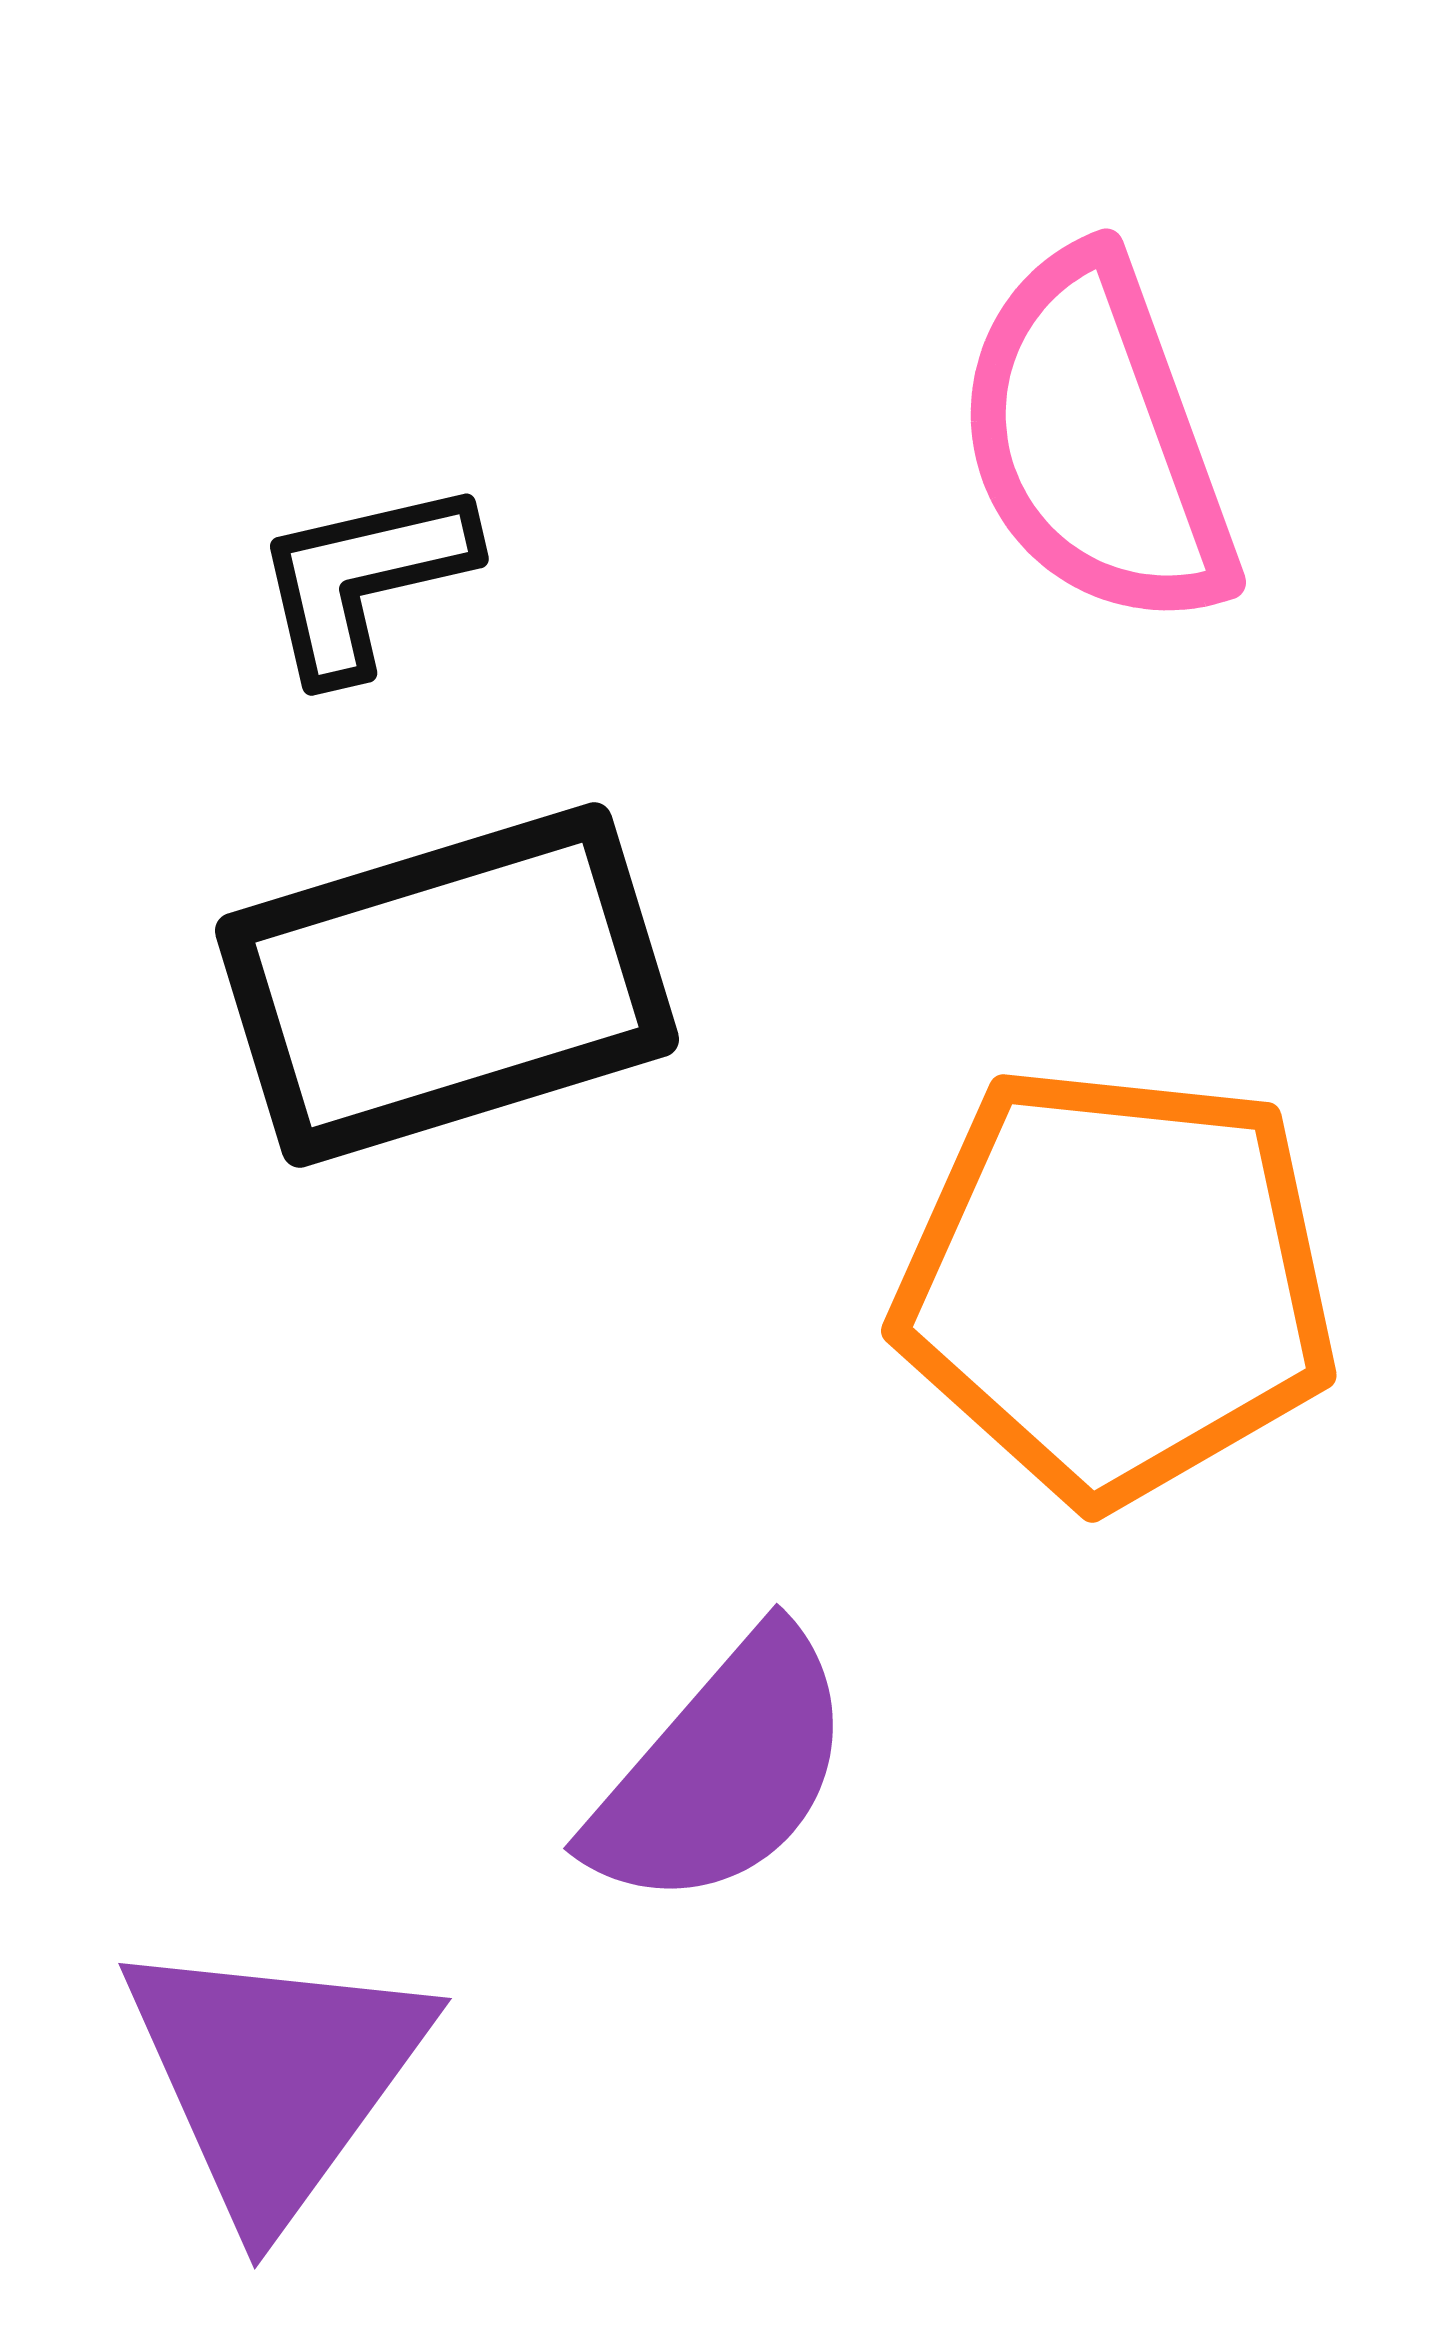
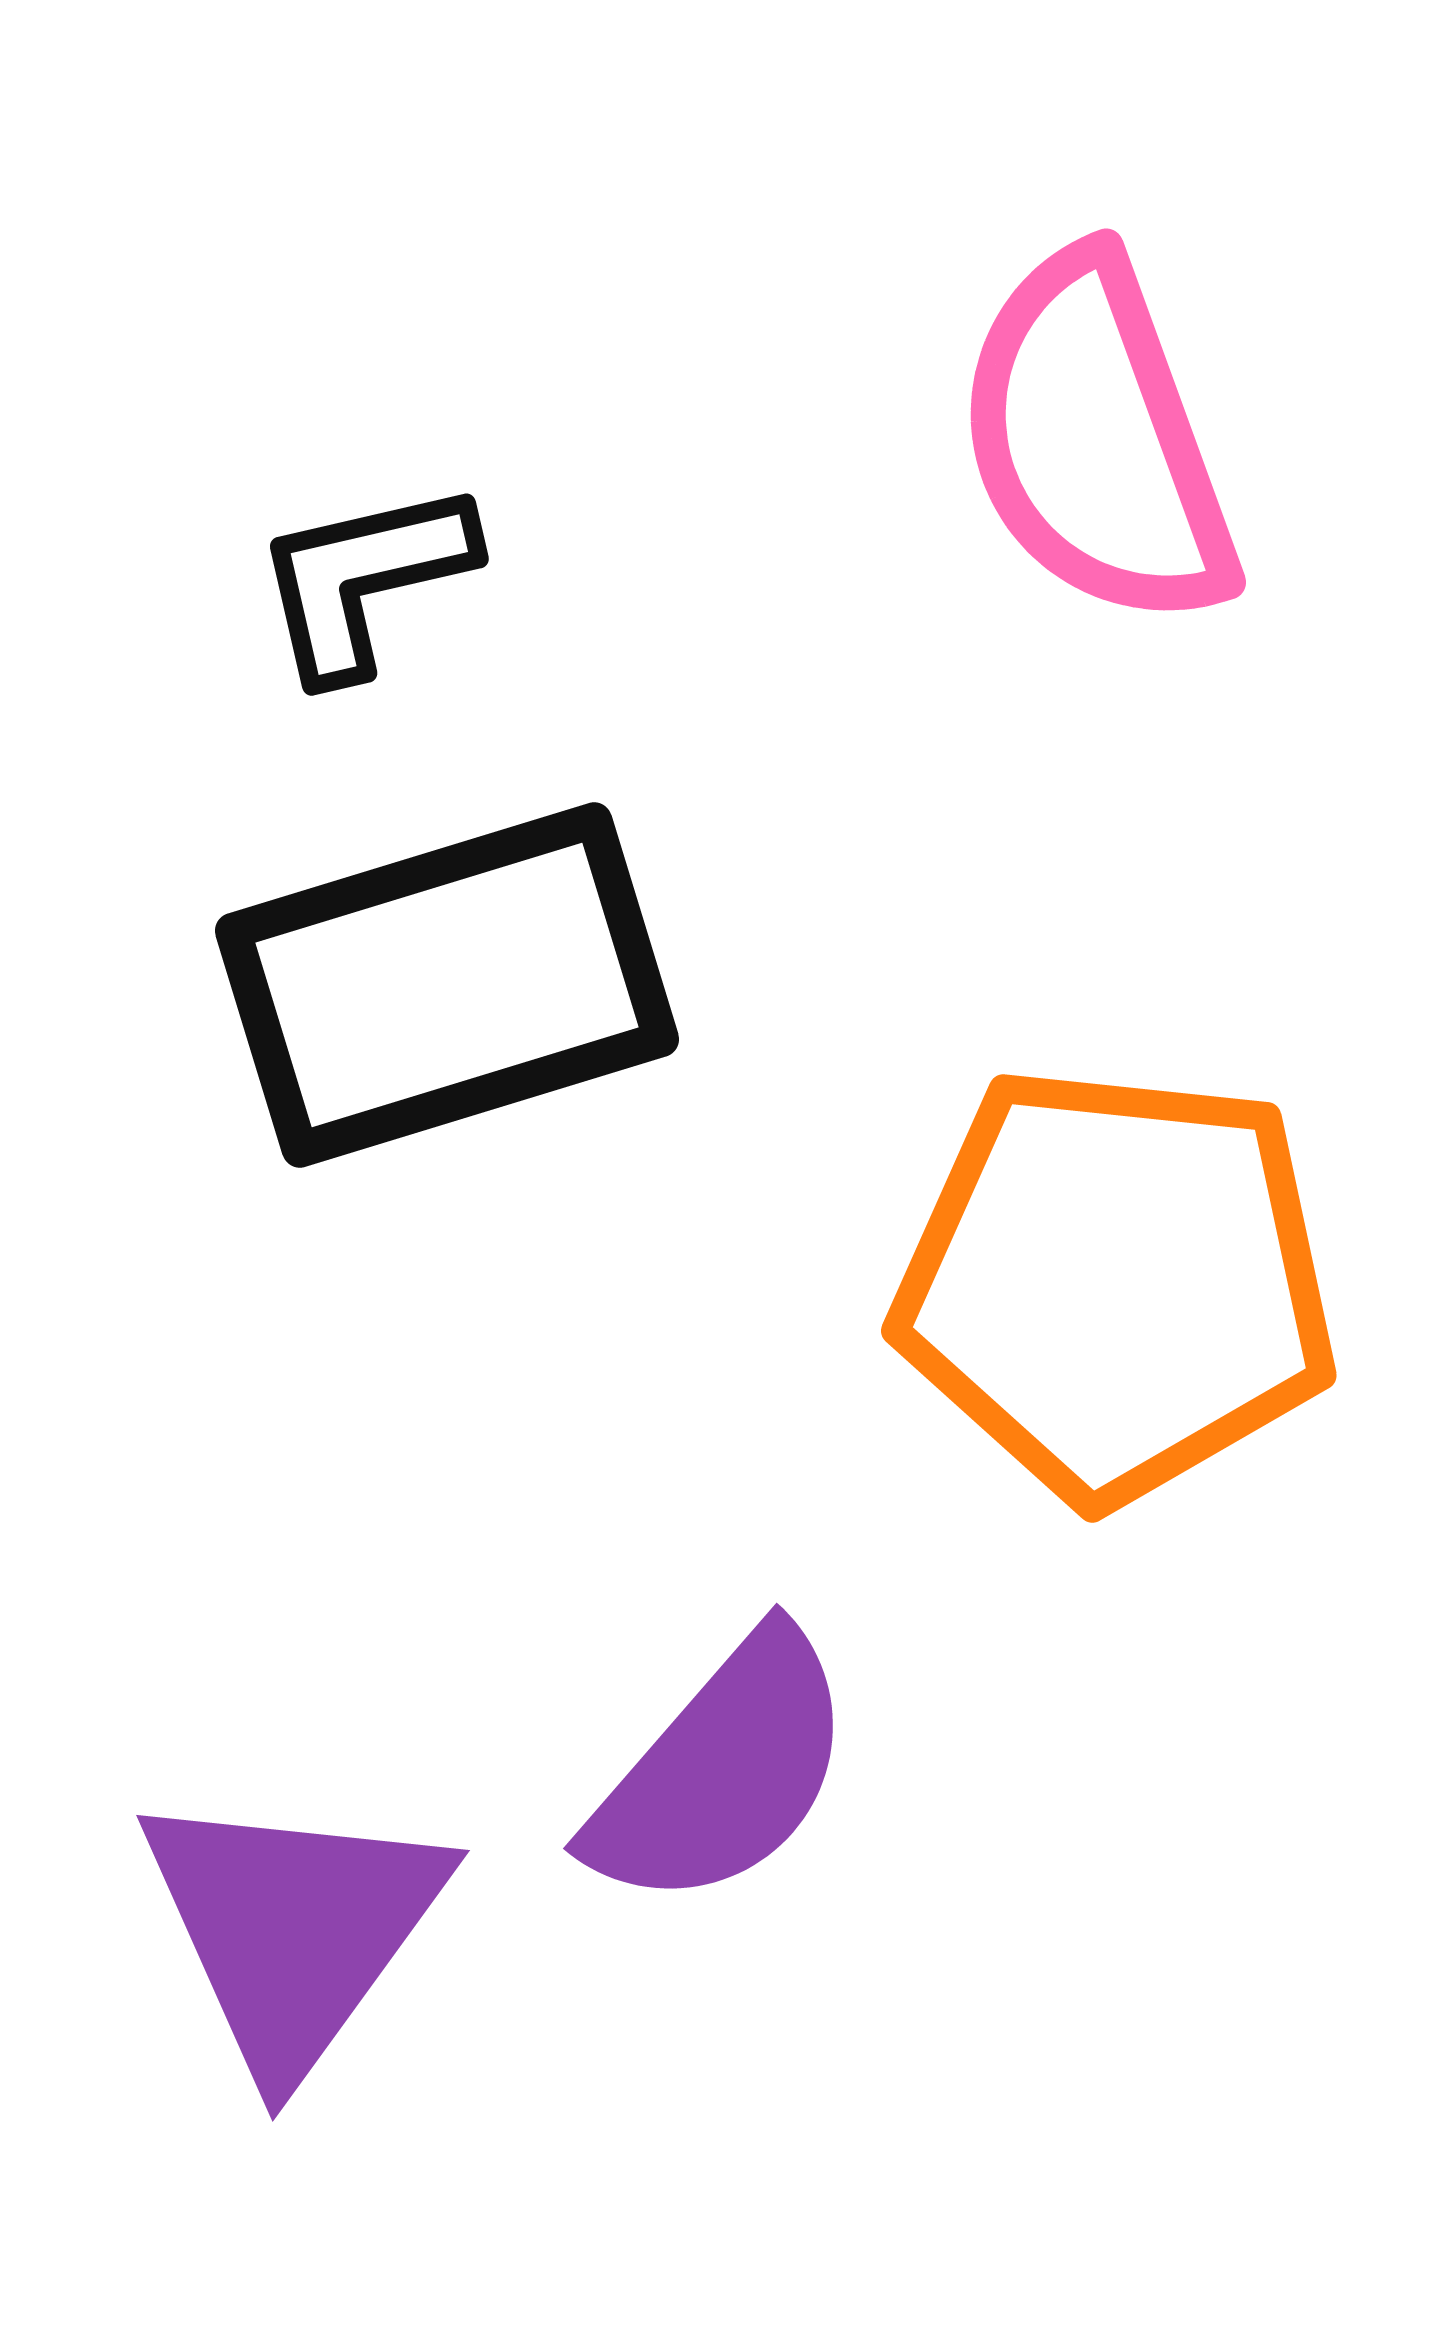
purple triangle: moved 18 px right, 148 px up
